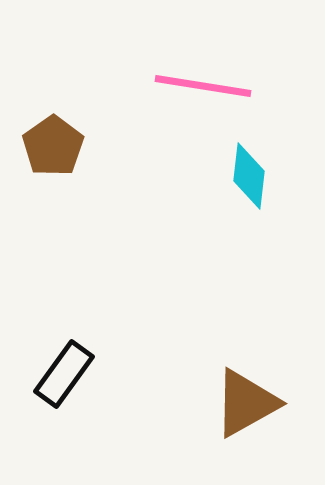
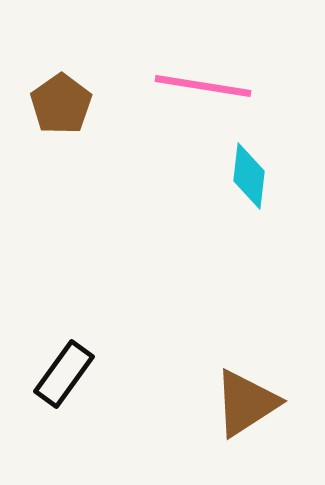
brown pentagon: moved 8 px right, 42 px up
brown triangle: rotated 4 degrees counterclockwise
